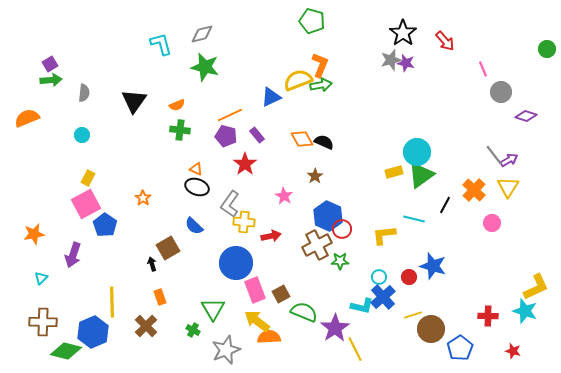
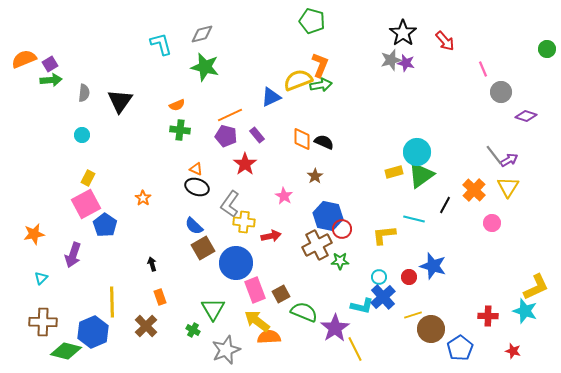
black triangle at (134, 101): moved 14 px left
orange semicircle at (27, 118): moved 3 px left, 59 px up
orange diamond at (302, 139): rotated 30 degrees clockwise
blue hexagon at (328, 216): rotated 12 degrees counterclockwise
brown square at (168, 248): moved 35 px right
